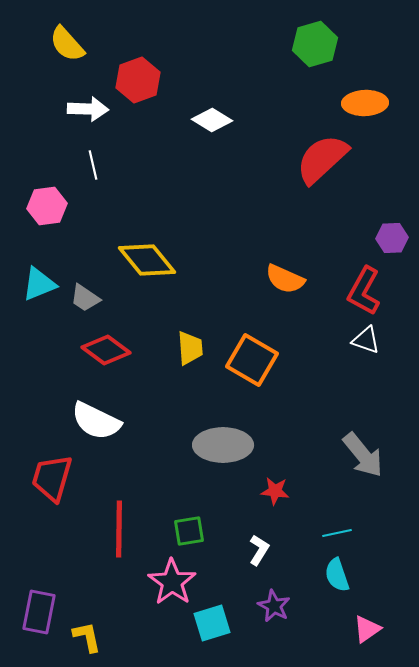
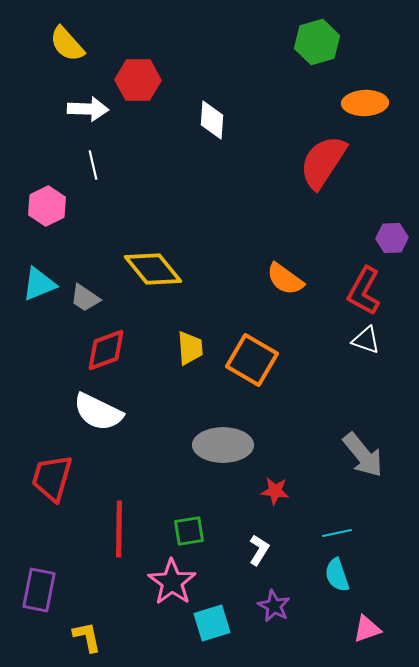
green hexagon: moved 2 px right, 2 px up
red hexagon: rotated 21 degrees clockwise
white diamond: rotated 63 degrees clockwise
red semicircle: moved 1 px right, 3 px down; rotated 14 degrees counterclockwise
pink hexagon: rotated 18 degrees counterclockwise
yellow diamond: moved 6 px right, 9 px down
orange semicircle: rotated 12 degrees clockwise
red diamond: rotated 57 degrees counterclockwise
white semicircle: moved 2 px right, 9 px up
purple rectangle: moved 22 px up
pink triangle: rotated 16 degrees clockwise
